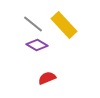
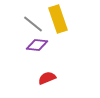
yellow rectangle: moved 6 px left, 6 px up; rotated 24 degrees clockwise
purple diamond: rotated 25 degrees counterclockwise
